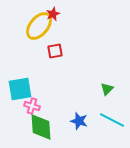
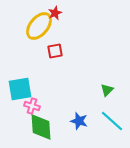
red star: moved 2 px right, 1 px up
green triangle: moved 1 px down
cyan line: moved 1 px down; rotated 15 degrees clockwise
